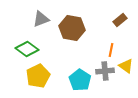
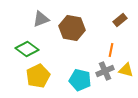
yellow triangle: moved 4 px down; rotated 21 degrees counterclockwise
gray cross: rotated 18 degrees counterclockwise
cyan pentagon: rotated 20 degrees counterclockwise
